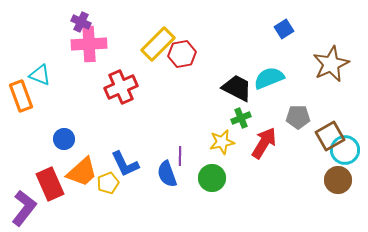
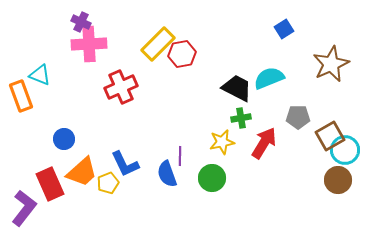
green cross: rotated 12 degrees clockwise
